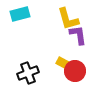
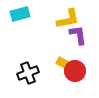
yellow L-shape: rotated 85 degrees counterclockwise
